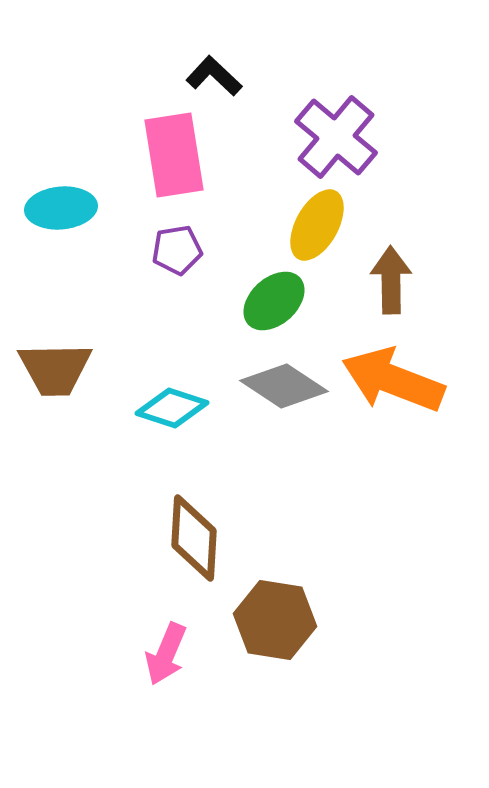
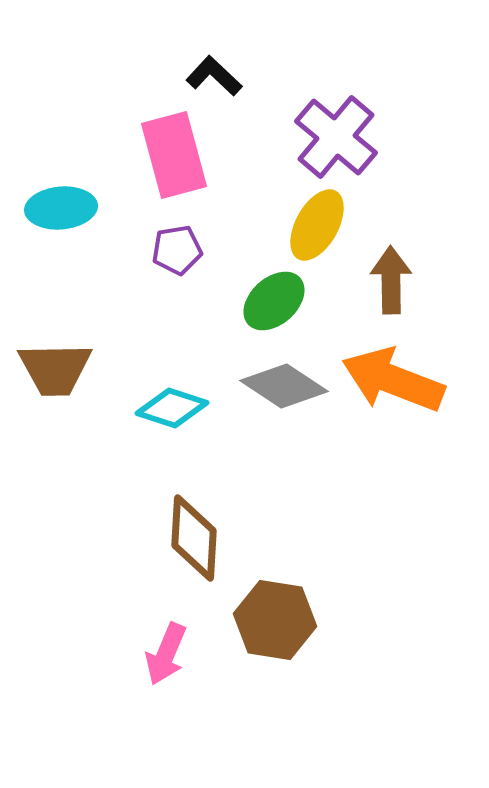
pink rectangle: rotated 6 degrees counterclockwise
